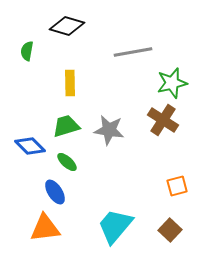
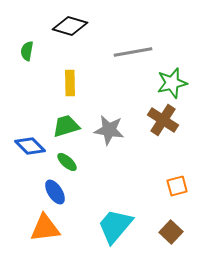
black diamond: moved 3 px right
brown square: moved 1 px right, 2 px down
